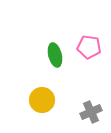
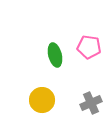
gray cross: moved 9 px up
